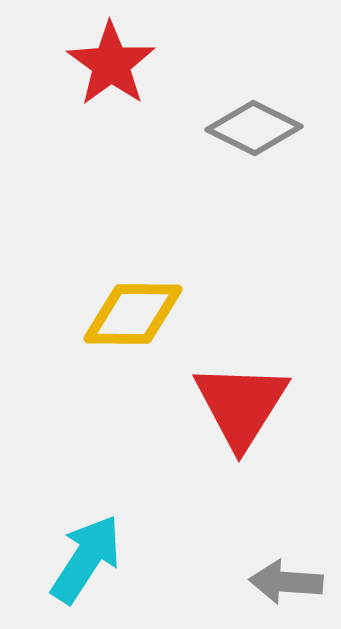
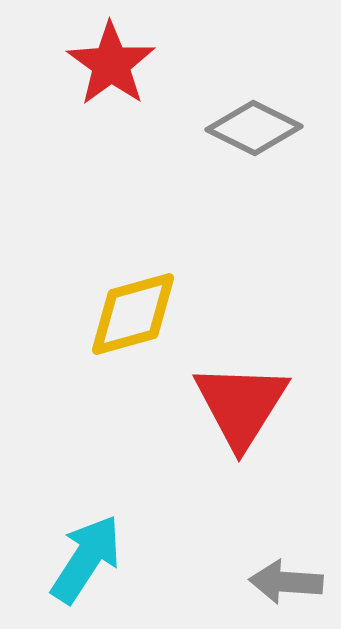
yellow diamond: rotated 16 degrees counterclockwise
